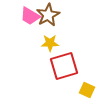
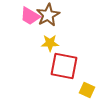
red square: rotated 28 degrees clockwise
